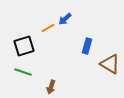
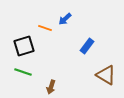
orange line: moved 3 px left; rotated 48 degrees clockwise
blue rectangle: rotated 21 degrees clockwise
brown triangle: moved 4 px left, 11 px down
